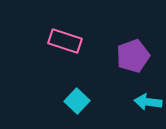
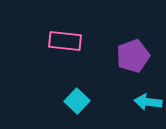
pink rectangle: rotated 12 degrees counterclockwise
